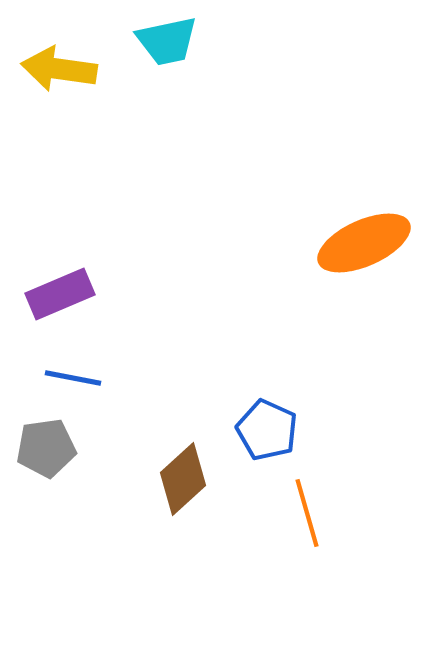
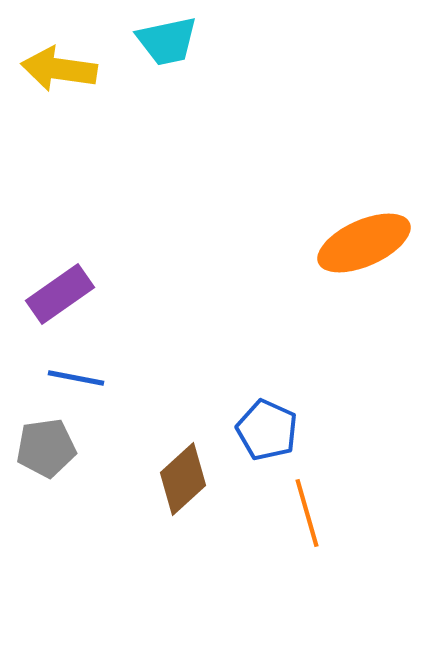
purple rectangle: rotated 12 degrees counterclockwise
blue line: moved 3 px right
